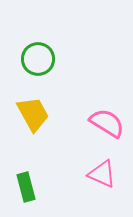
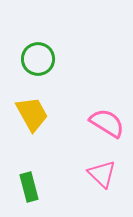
yellow trapezoid: moved 1 px left
pink triangle: rotated 20 degrees clockwise
green rectangle: moved 3 px right
